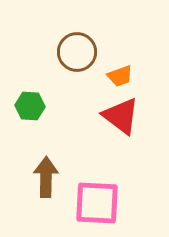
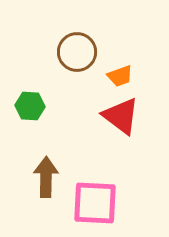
pink square: moved 2 px left
